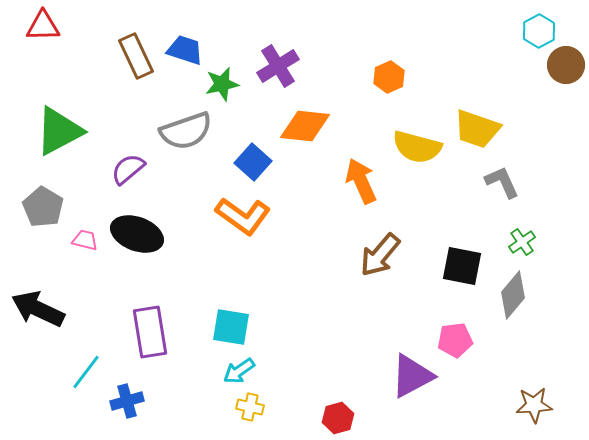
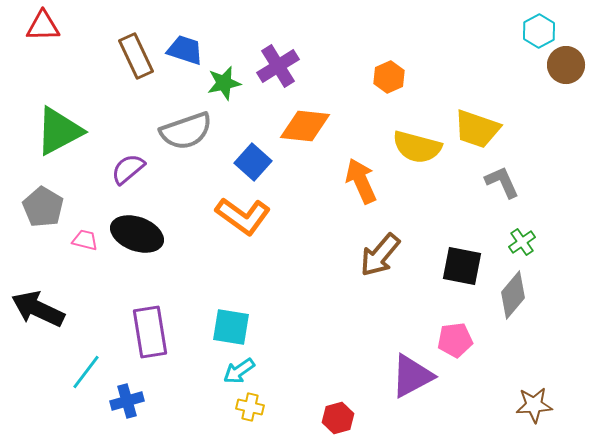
green star: moved 2 px right, 1 px up
